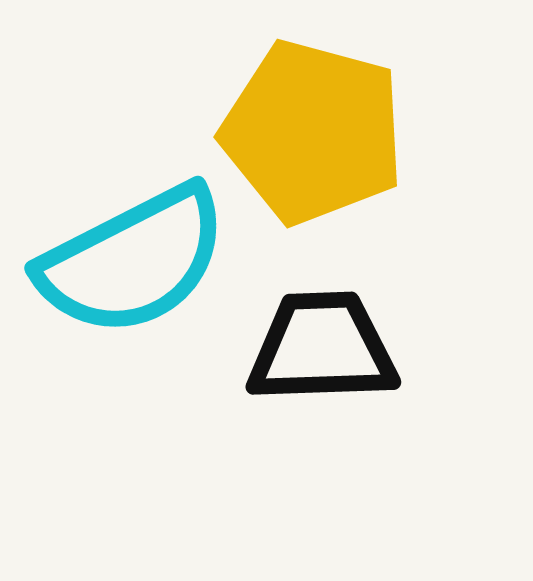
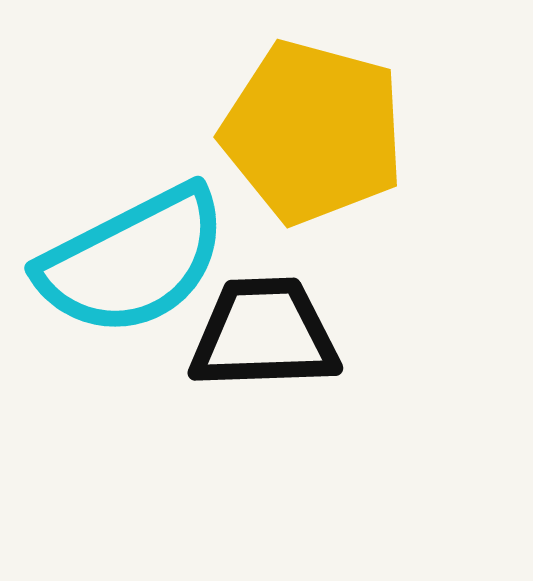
black trapezoid: moved 58 px left, 14 px up
